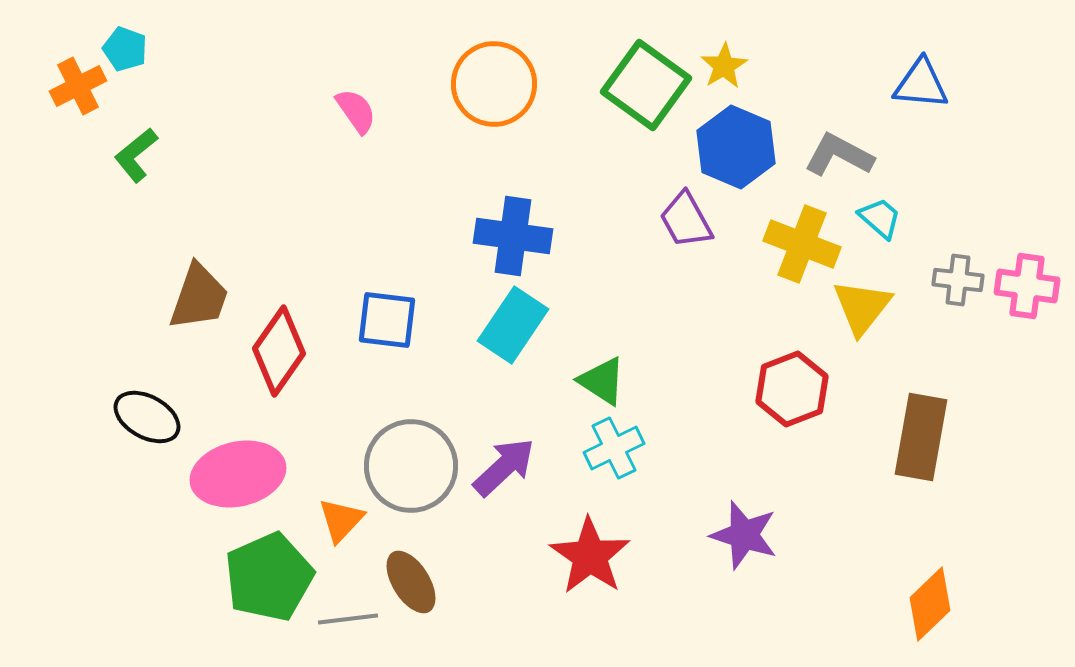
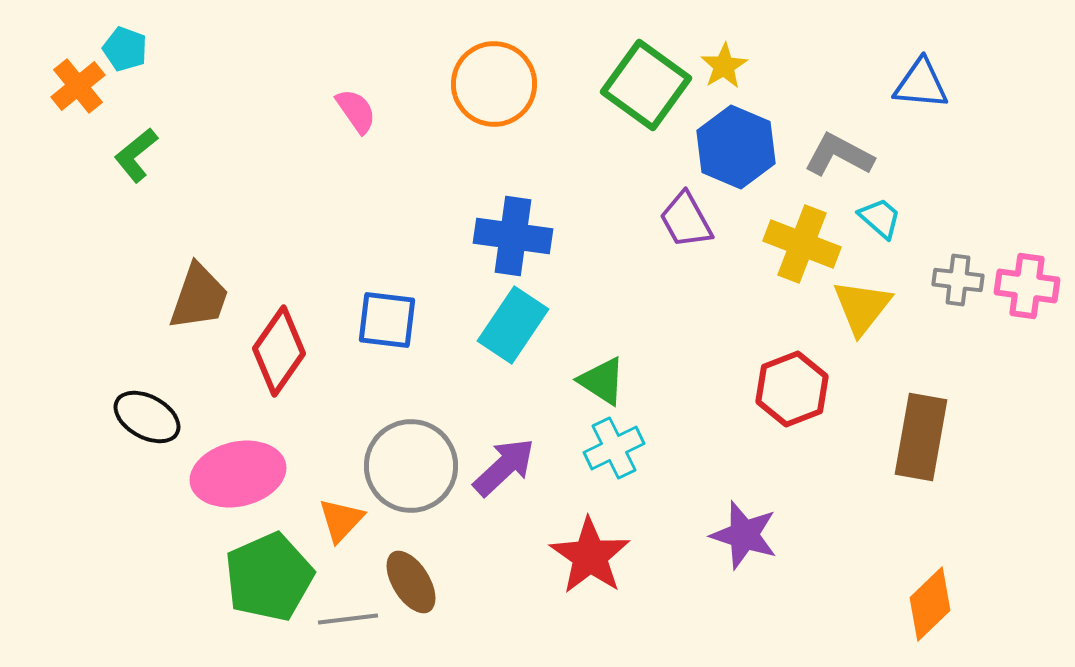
orange cross: rotated 12 degrees counterclockwise
